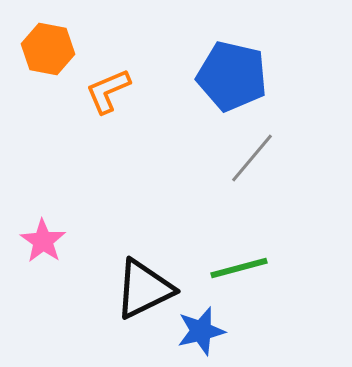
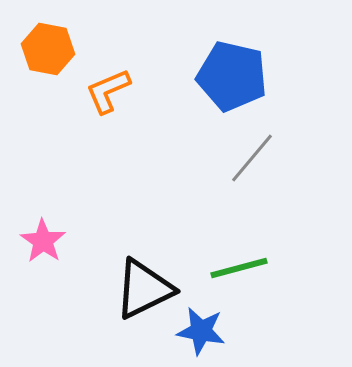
blue star: rotated 24 degrees clockwise
